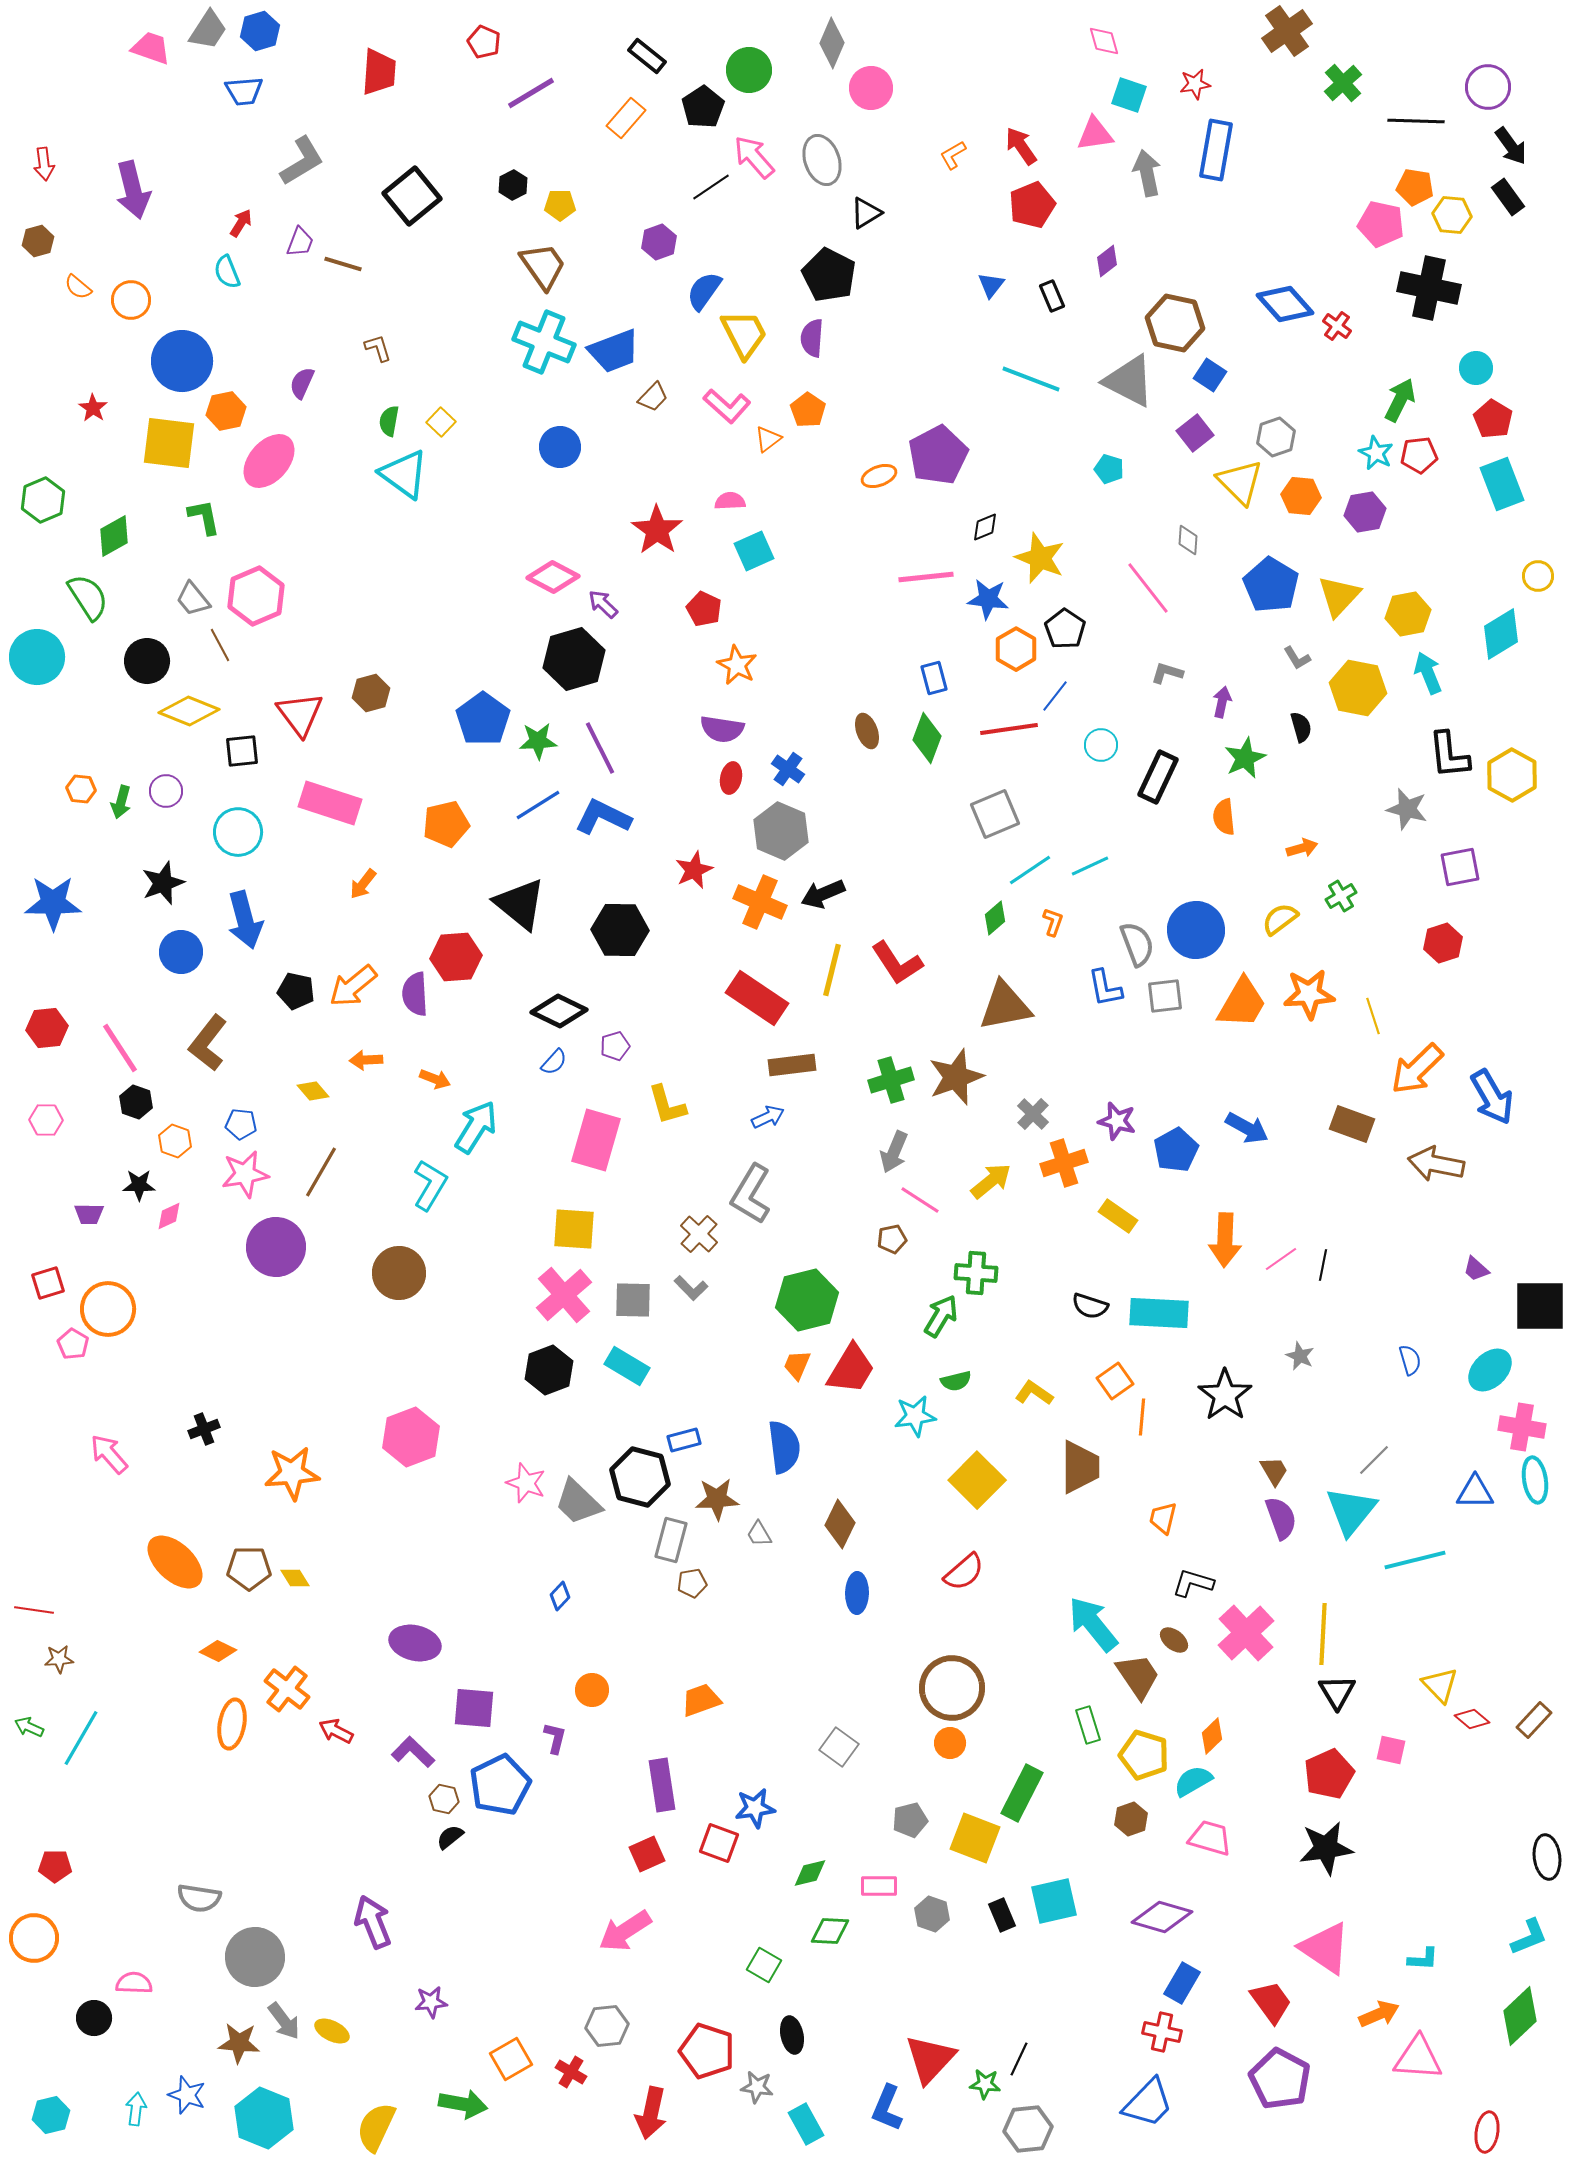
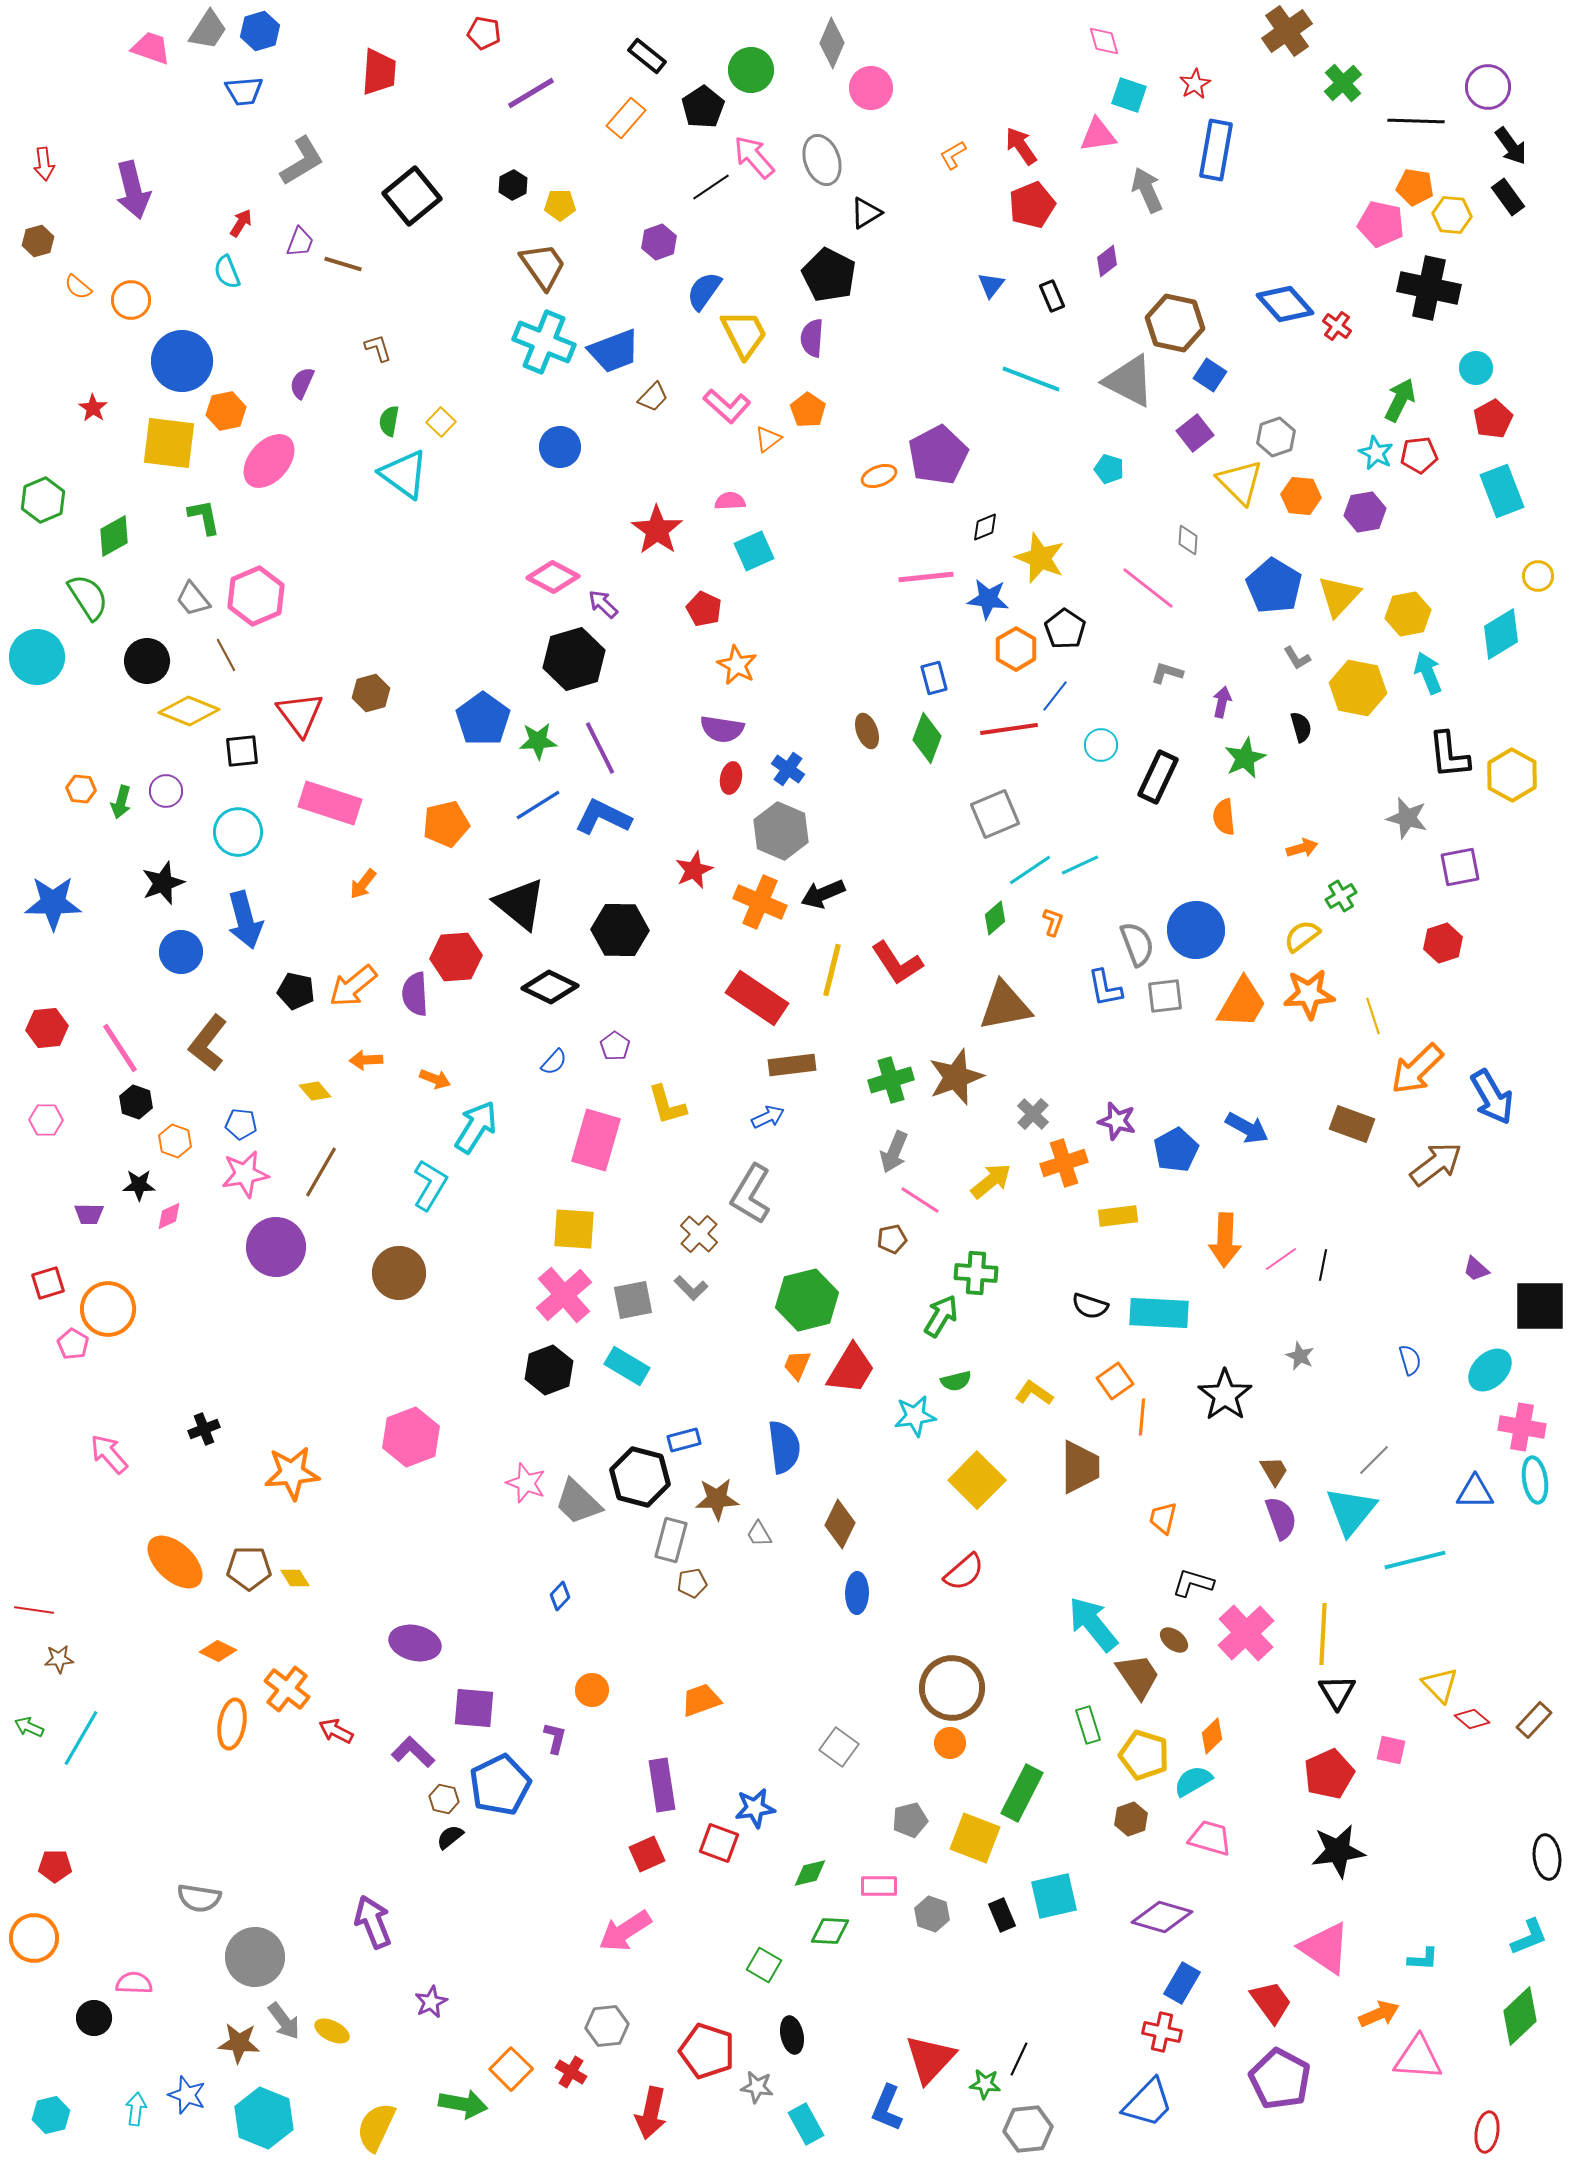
red pentagon at (484, 42): moved 9 px up; rotated 12 degrees counterclockwise
green circle at (749, 70): moved 2 px right
red star at (1195, 84): rotated 20 degrees counterclockwise
pink triangle at (1095, 134): moved 3 px right, 1 px down
gray arrow at (1147, 173): moved 17 px down; rotated 12 degrees counterclockwise
red pentagon at (1493, 419): rotated 12 degrees clockwise
cyan rectangle at (1502, 484): moved 7 px down
blue pentagon at (1271, 585): moved 3 px right, 1 px down
pink line at (1148, 588): rotated 14 degrees counterclockwise
brown line at (220, 645): moved 6 px right, 10 px down
gray star at (1407, 809): moved 9 px down
cyan line at (1090, 866): moved 10 px left, 1 px up
yellow semicircle at (1280, 919): moved 22 px right, 17 px down
black diamond at (559, 1011): moved 9 px left, 24 px up
purple pentagon at (615, 1046): rotated 20 degrees counterclockwise
yellow diamond at (313, 1091): moved 2 px right
brown arrow at (1436, 1164): rotated 132 degrees clockwise
yellow rectangle at (1118, 1216): rotated 42 degrees counterclockwise
gray square at (633, 1300): rotated 12 degrees counterclockwise
black star at (1326, 1848): moved 12 px right, 3 px down
cyan square at (1054, 1901): moved 5 px up
purple star at (431, 2002): rotated 20 degrees counterclockwise
orange square at (511, 2059): moved 10 px down; rotated 15 degrees counterclockwise
